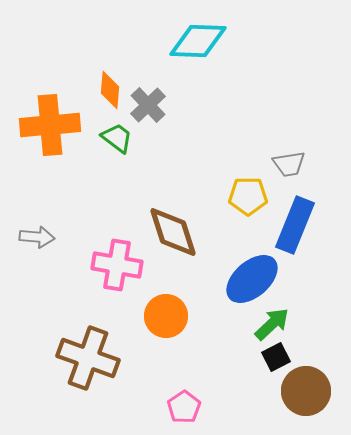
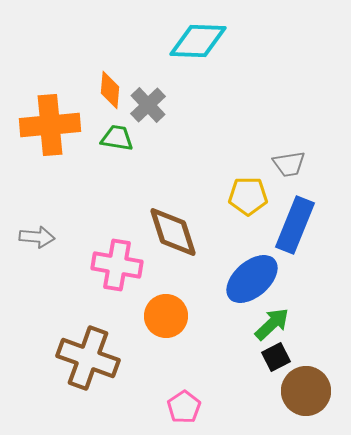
green trapezoid: rotated 28 degrees counterclockwise
